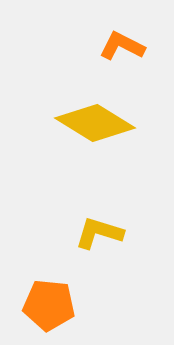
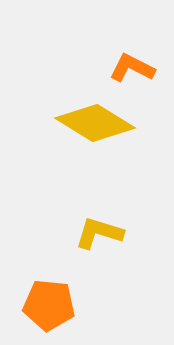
orange L-shape: moved 10 px right, 22 px down
